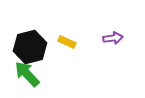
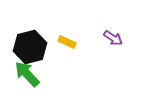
purple arrow: rotated 42 degrees clockwise
